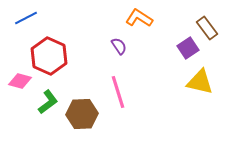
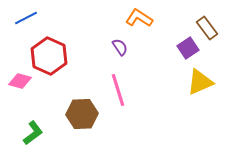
purple semicircle: moved 1 px right, 1 px down
yellow triangle: rotated 36 degrees counterclockwise
pink line: moved 2 px up
green L-shape: moved 15 px left, 31 px down
